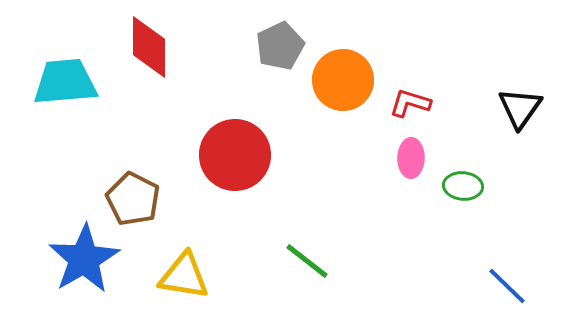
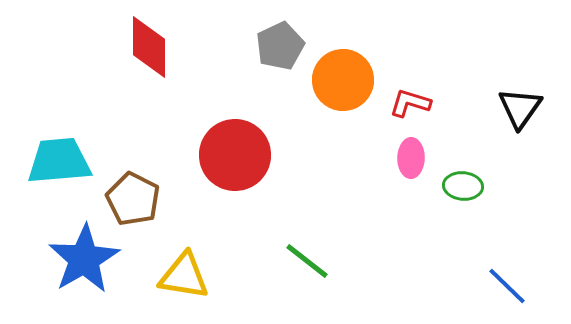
cyan trapezoid: moved 6 px left, 79 px down
